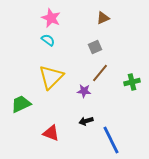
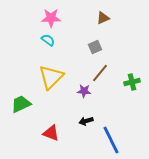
pink star: rotated 24 degrees counterclockwise
